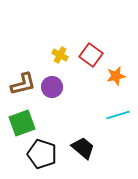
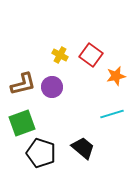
cyan line: moved 6 px left, 1 px up
black pentagon: moved 1 px left, 1 px up
